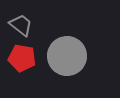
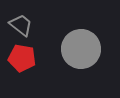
gray circle: moved 14 px right, 7 px up
